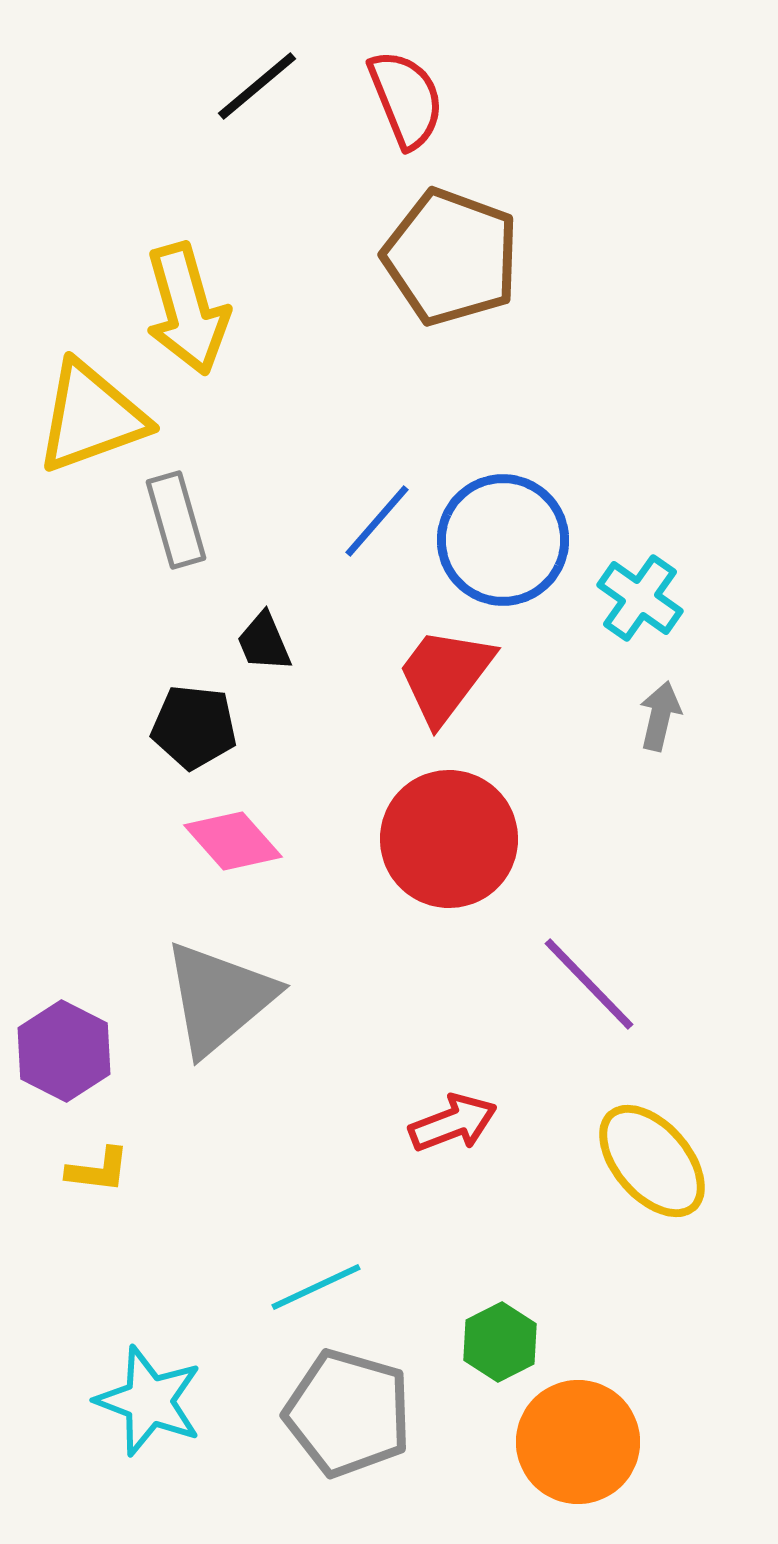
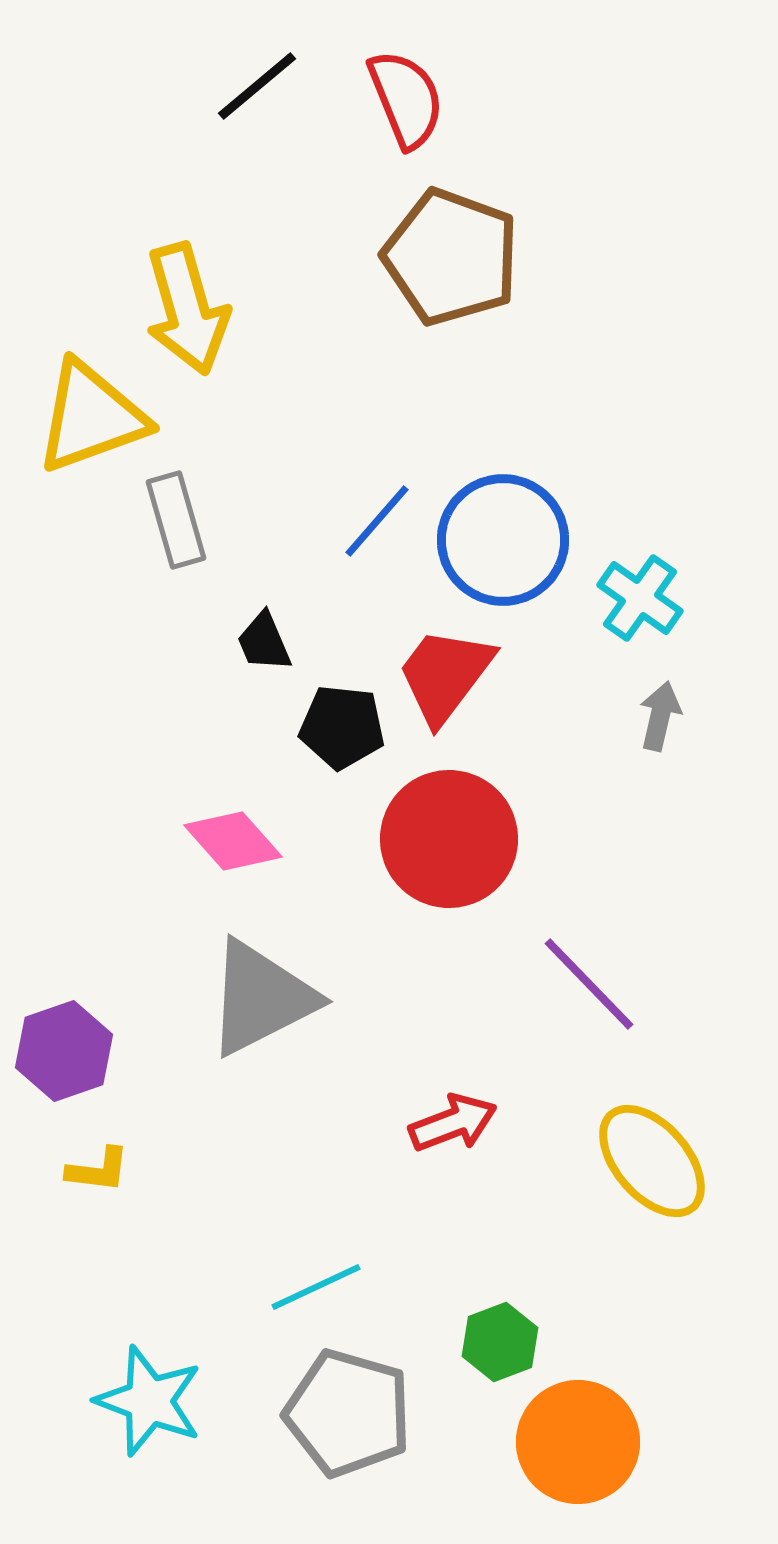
black pentagon: moved 148 px right
gray triangle: moved 42 px right; rotated 13 degrees clockwise
purple hexagon: rotated 14 degrees clockwise
green hexagon: rotated 6 degrees clockwise
